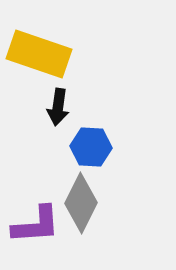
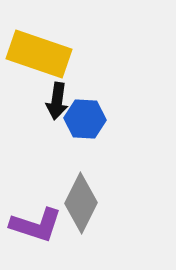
black arrow: moved 1 px left, 6 px up
blue hexagon: moved 6 px left, 28 px up
purple L-shape: rotated 22 degrees clockwise
